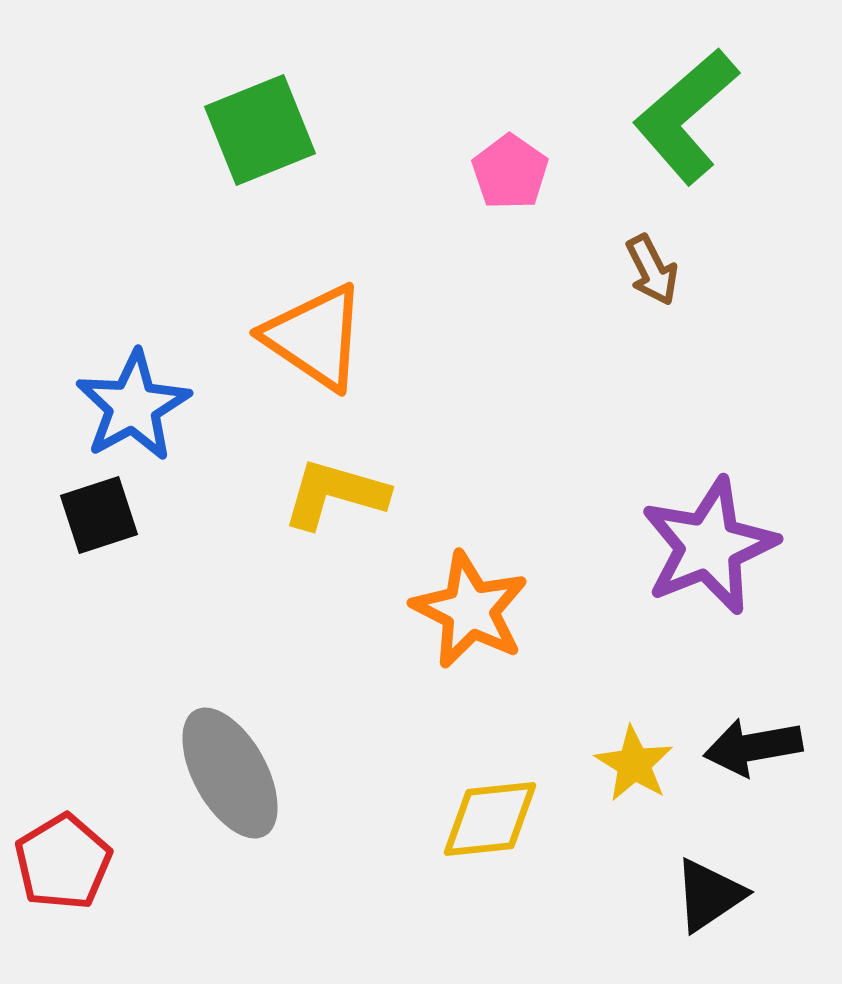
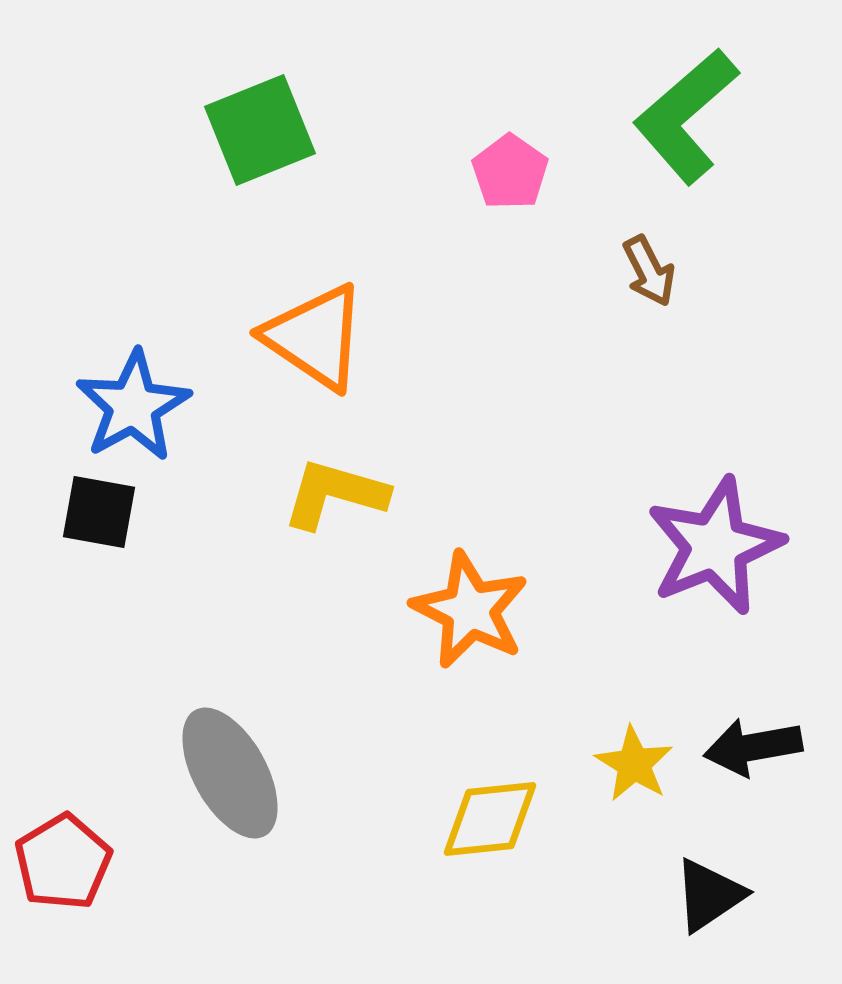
brown arrow: moved 3 px left, 1 px down
black square: moved 3 px up; rotated 28 degrees clockwise
purple star: moved 6 px right
